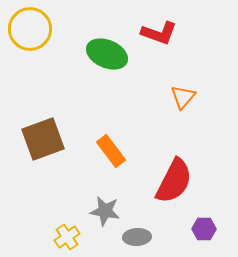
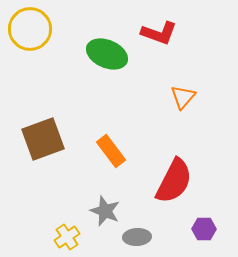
gray star: rotated 12 degrees clockwise
